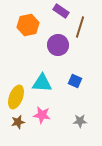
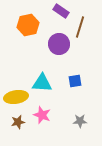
purple circle: moved 1 px right, 1 px up
blue square: rotated 32 degrees counterclockwise
yellow ellipse: rotated 60 degrees clockwise
pink star: rotated 12 degrees clockwise
